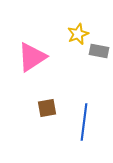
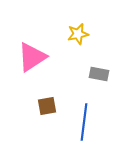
yellow star: rotated 10 degrees clockwise
gray rectangle: moved 23 px down
brown square: moved 2 px up
